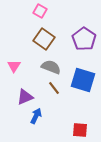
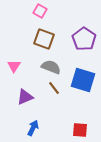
brown square: rotated 15 degrees counterclockwise
blue arrow: moved 3 px left, 12 px down
